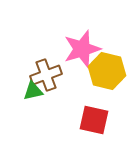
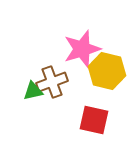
brown cross: moved 6 px right, 7 px down
